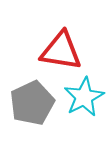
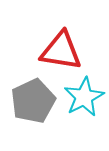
gray pentagon: moved 1 px right, 2 px up
